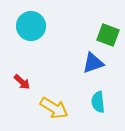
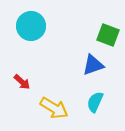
blue triangle: moved 2 px down
cyan semicircle: moved 3 px left; rotated 30 degrees clockwise
